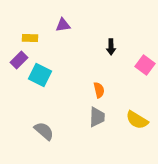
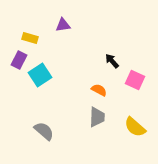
yellow rectangle: rotated 14 degrees clockwise
black arrow: moved 1 px right, 14 px down; rotated 140 degrees clockwise
purple rectangle: rotated 18 degrees counterclockwise
pink square: moved 10 px left, 15 px down; rotated 12 degrees counterclockwise
cyan square: rotated 30 degrees clockwise
orange semicircle: rotated 49 degrees counterclockwise
yellow semicircle: moved 2 px left, 7 px down; rotated 10 degrees clockwise
